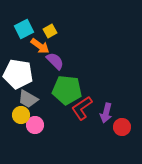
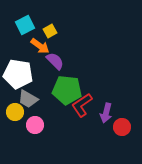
cyan square: moved 1 px right, 4 px up
red L-shape: moved 3 px up
yellow circle: moved 6 px left, 3 px up
